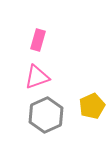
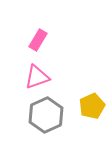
pink rectangle: rotated 15 degrees clockwise
